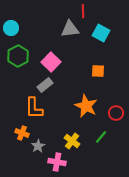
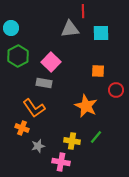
cyan square: rotated 30 degrees counterclockwise
gray rectangle: moved 1 px left, 2 px up; rotated 49 degrees clockwise
orange L-shape: rotated 35 degrees counterclockwise
red circle: moved 23 px up
orange cross: moved 5 px up
green line: moved 5 px left
yellow cross: rotated 28 degrees counterclockwise
gray star: rotated 16 degrees clockwise
pink cross: moved 4 px right
